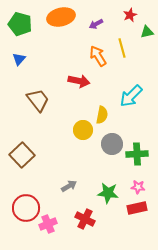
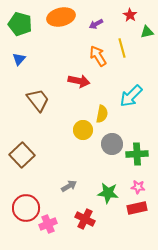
red star: rotated 16 degrees counterclockwise
yellow semicircle: moved 1 px up
